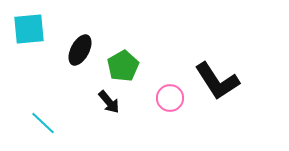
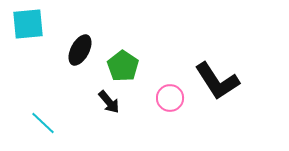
cyan square: moved 1 px left, 5 px up
green pentagon: rotated 8 degrees counterclockwise
